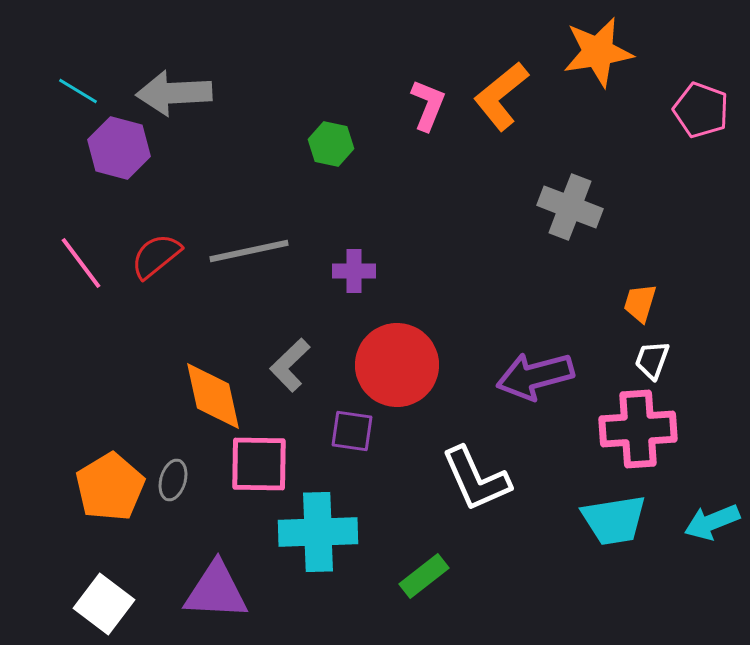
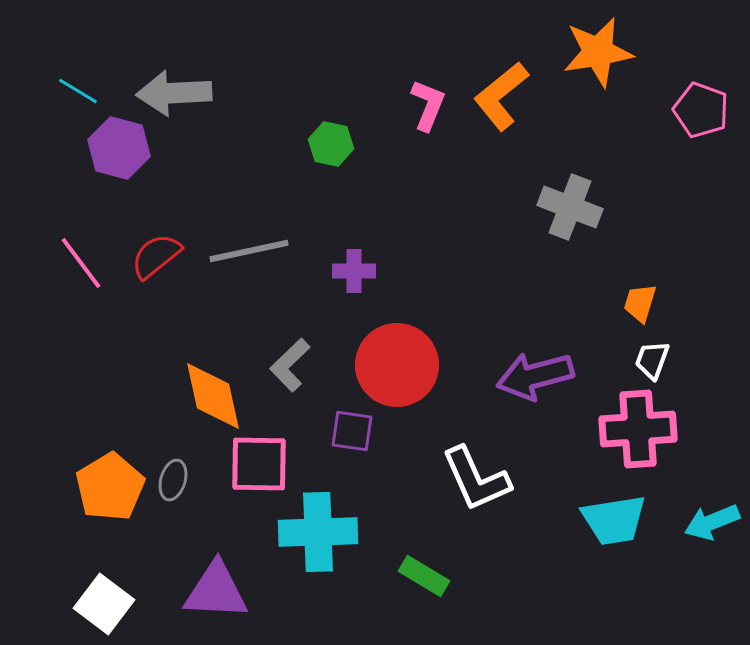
green rectangle: rotated 69 degrees clockwise
